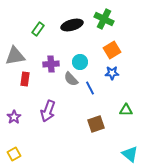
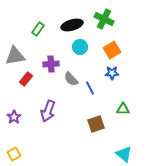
cyan circle: moved 15 px up
red rectangle: moved 1 px right; rotated 32 degrees clockwise
green triangle: moved 3 px left, 1 px up
cyan triangle: moved 6 px left
